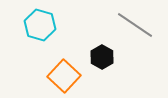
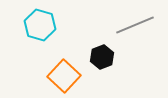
gray line: rotated 57 degrees counterclockwise
black hexagon: rotated 10 degrees clockwise
